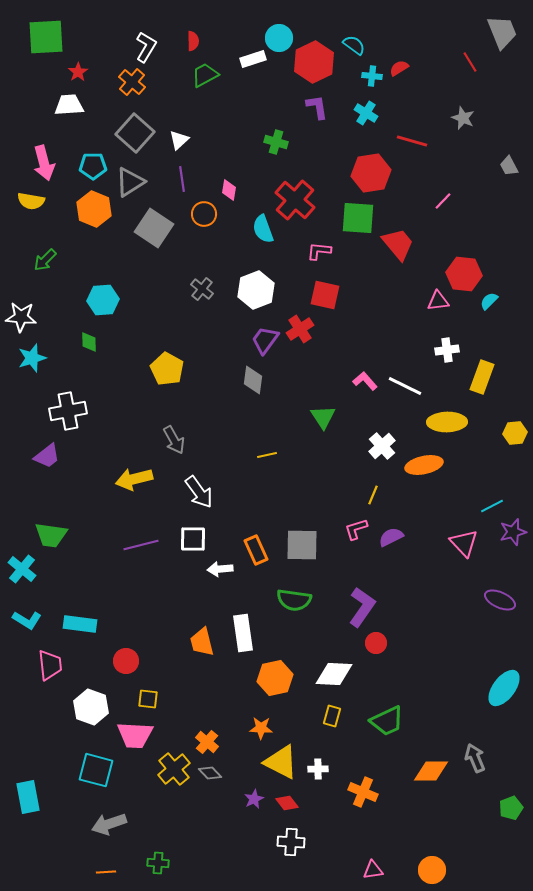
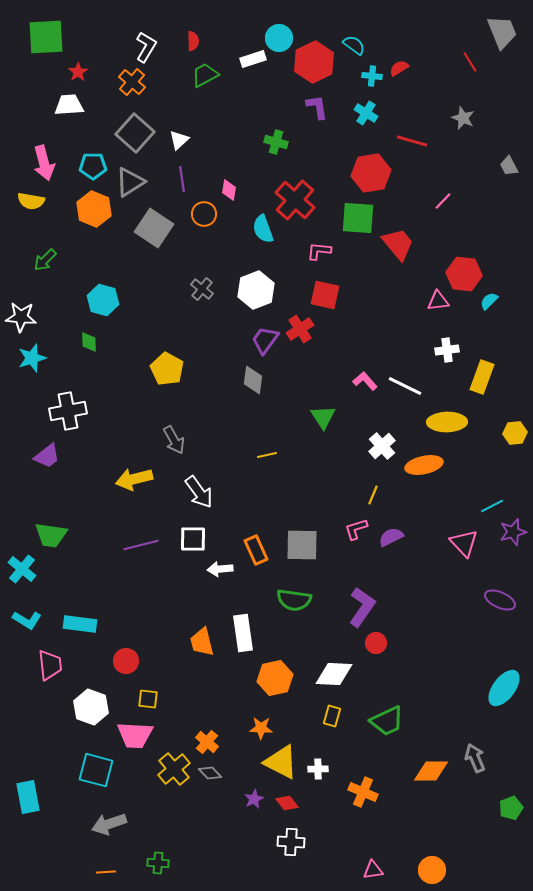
cyan hexagon at (103, 300): rotated 20 degrees clockwise
